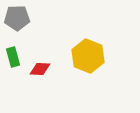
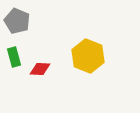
gray pentagon: moved 3 px down; rotated 25 degrees clockwise
green rectangle: moved 1 px right
